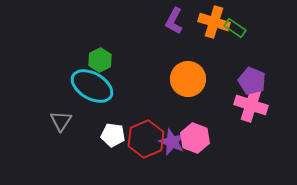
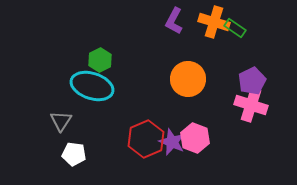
purple pentagon: rotated 24 degrees clockwise
cyan ellipse: rotated 12 degrees counterclockwise
white pentagon: moved 39 px left, 19 px down
